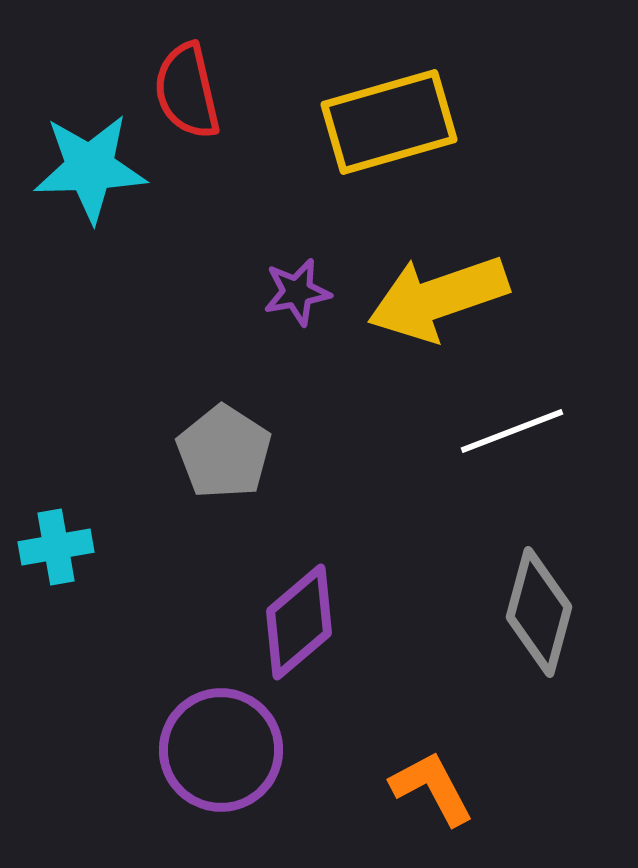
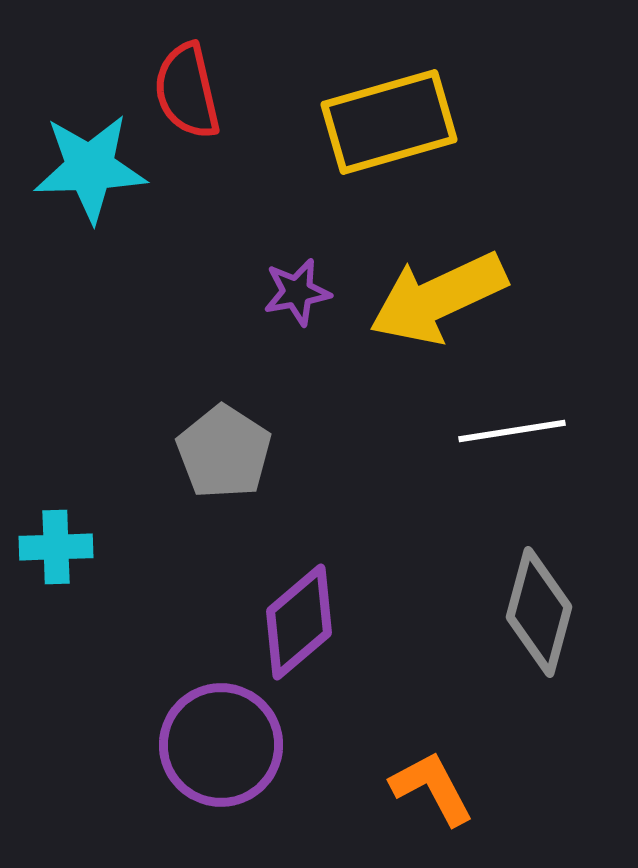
yellow arrow: rotated 6 degrees counterclockwise
white line: rotated 12 degrees clockwise
cyan cross: rotated 8 degrees clockwise
purple circle: moved 5 px up
